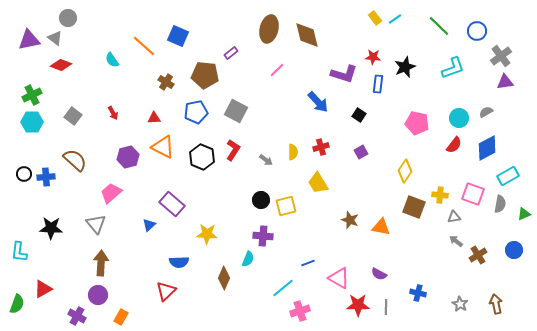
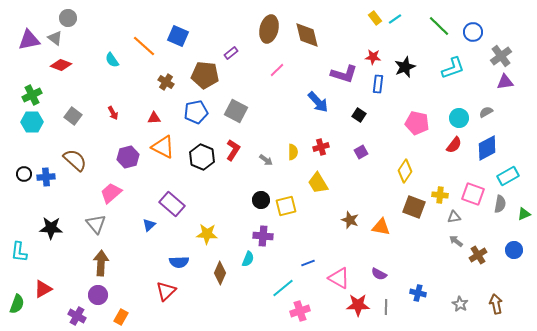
blue circle at (477, 31): moved 4 px left, 1 px down
brown diamond at (224, 278): moved 4 px left, 5 px up
